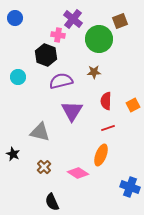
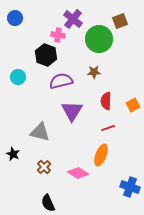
black semicircle: moved 4 px left, 1 px down
